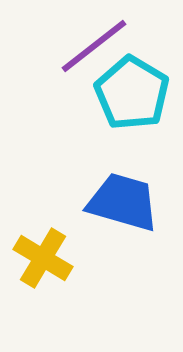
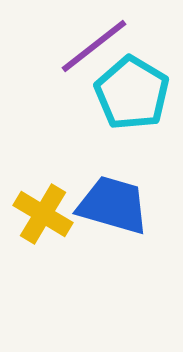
blue trapezoid: moved 10 px left, 3 px down
yellow cross: moved 44 px up
